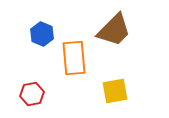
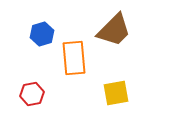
blue hexagon: rotated 20 degrees clockwise
yellow square: moved 1 px right, 2 px down
